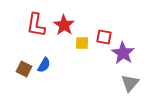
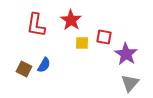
red star: moved 7 px right, 5 px up
purple star: moved 3 px right, 1 px down
